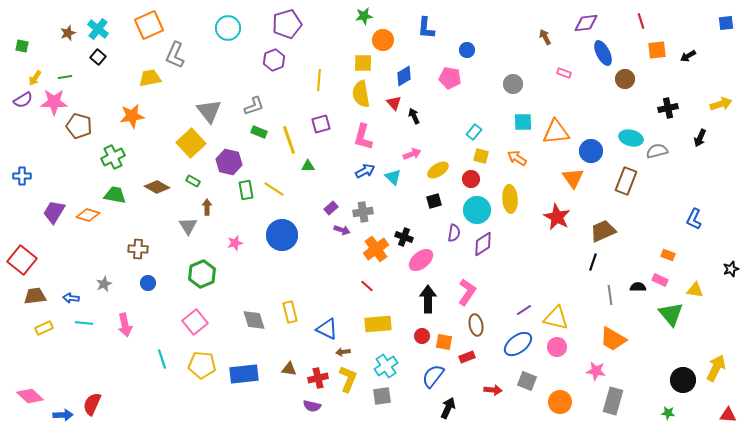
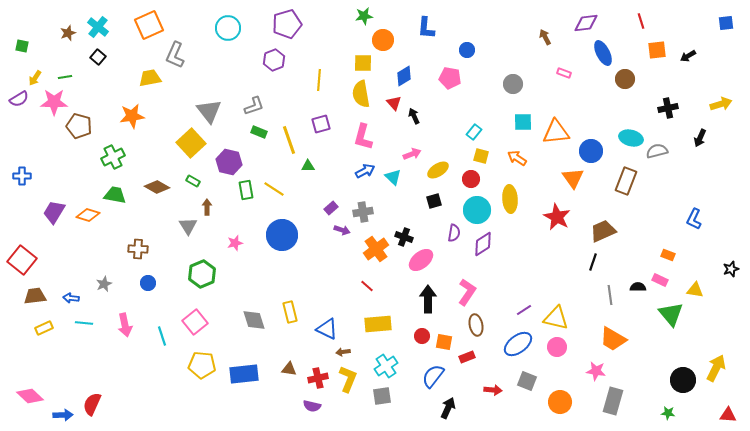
cyan cross at (98, 29): moved 2 px up
purple semicircle at (23, 100): moved 4 px left, 1 px up
cyan line at (162, 359): moved 23 px up
